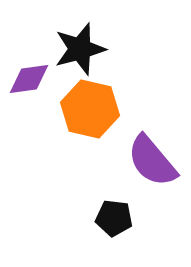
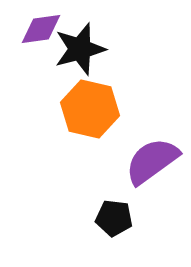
purple diamond: moved 12 px right, 50 px up
purple semicircle: rotated 94 degrees clockwise
